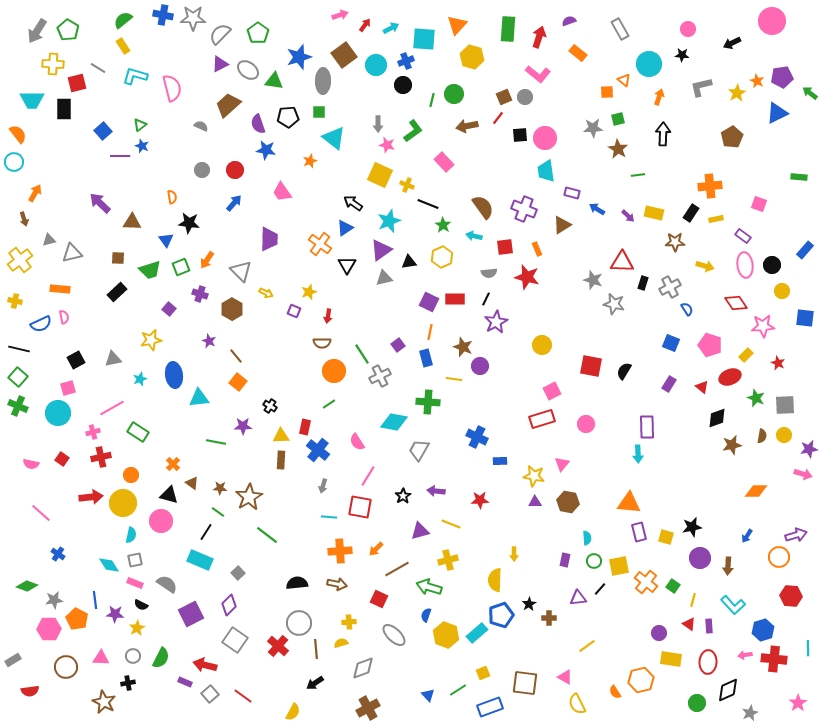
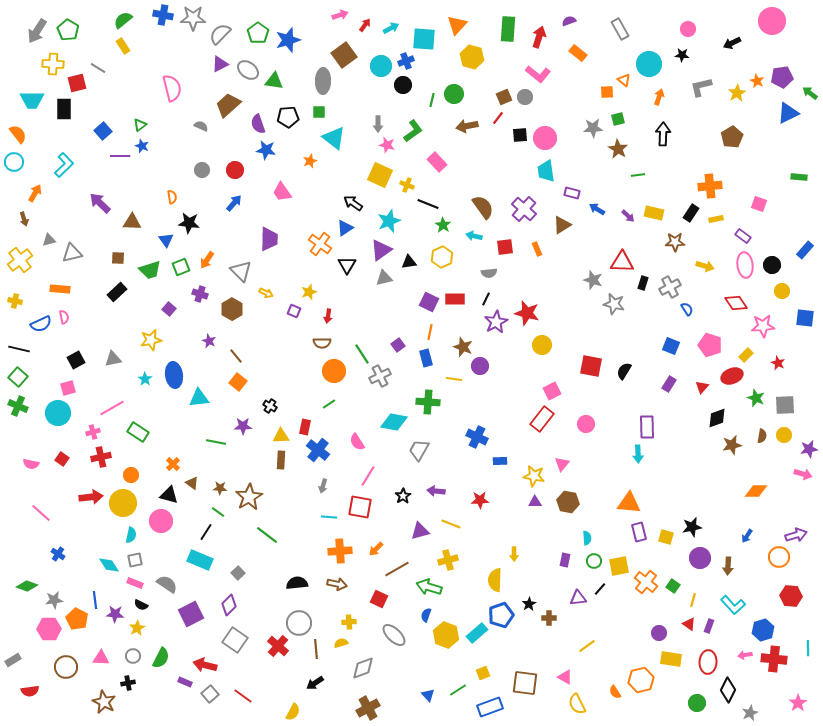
blue star at (299, 57): moved 11 px left, 17 px up
cyan circle at (376, 65): moved 5 px right, 1 px down
cyan L-shape at (135, 76): moved 71 px left, 89 px down; rotated 120 degrees clockwise
blue triangle at (777, 113): moved 11 px right
pink rectangle at (444, 162): moved 7 px left
purple cross at (524, 209): rotated 20 degrees clockwise
red star at (527, 277): moved 36 px down
blue square at (671, 343): moved 3 px down
red ellipse at (730, 377): moved 2 px right, 1 px up
cyan star at (140, 379): moved 5 px right; rotated 16 degrees counterclockwise
red triangle at (702, 387): rotated 32 degrees clockwise
red rectangle at (542, 419): rotated 35 degrees counterclockwise
purple rectangle at (709, 626): rotated 24 degrees clockwise
black diamond at (728, 690): rotated 40 degrees counterclockwise
